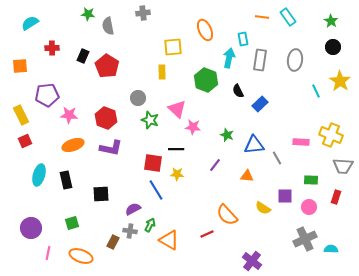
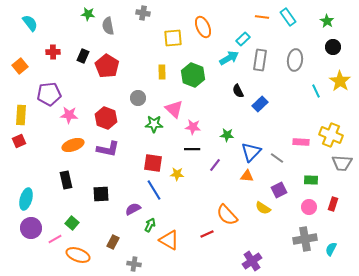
gray cross at (143, 13): rotated 16 degrees clockwise
green star at (331, 21): moved 4 px left
cyan semicircle at (30, 23): rotated 84 degrees clockwise
orange ellipse at (205, 30): moved 2 px left, 3 px up
cyan rectangle at (243, 39): rotated 56 degrees clockwise
yellow square at (173, 47): moved 9 px up
red cross at (52, 48): moved 1 px right, 4 px down
cyan arrow at (229, 58): rotated 48 degrees clockwise
orange square at (20, 66): rotated 35 degrees counterclockwise
green hexagon at (206, 80): moved 13 px left, 5 px up
purple pentagon at (47, 95): moved 2 px right, 1 px up
pink triangle at (177, 109): moved 3 px left
yellow rectangle at (21, 115): rotated 30 degrees clockwise
green star at (150, 120): moved 4 px right, 4 px down; rotated 18 degrees counterclockwise
green star at (227, 135): rotated 16 degrees counterclockwise
red square at (25, 141): moved 6 px left
blue triangle at (254, 145): moved 3 px left, 7 px down; rotated 40 degrees counterclockwise
purple L-shape at (111, 148): moved 3 px left, 1 px down
black line at (176, 149): moved 16 px right
gray line at (277, 158): rotated 24 degrees counterclockwise
gray trapezoid at (343, 166): moved 1 px left, 3 px up
cyan ellipse at (39, 175): moved 13 px left, 24 px down
blue line at (156, 190): moved 2 px left
purple square at (285, 196): moved 6 px left, 6 px up; rotated 28 degrees counterclockwise
red rectangle at (336, 197): moved 3 px left, 7 px down
green square at (72, 223): rotated 32 degrees counterclockwise
gray cross at (130, 231): moved 4 px right, 33 px down
gray cross at (305, 239): rotated 15 degrees clockwise
cyan semicircle at (331, 249): rotated 64 degrees counterclockwise
pink line at (48, 253): moved 7 px right, 14 px up; rotated 48 degrees clockwise
orange ellipse at (81, 256): moved 3 px left, 1 px up
purple cross at (252, 261): rotated 18 degrees clockwise
